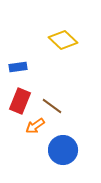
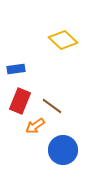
blue rectangle: moved 2 px left, 2 px down
